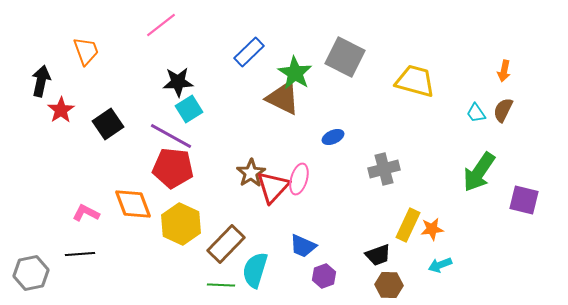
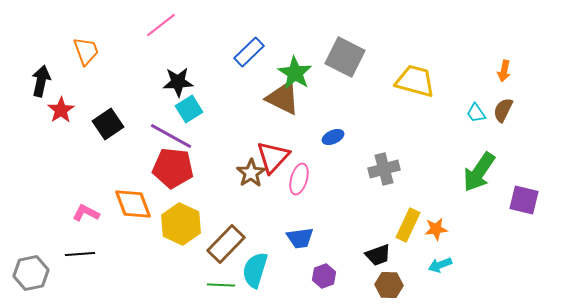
red triangle: moved 30 px up
orange star: moved 4 px right
blue trapezoid: moved 3 px left, 8 px up; rotated 32 degrees counterclockwise
